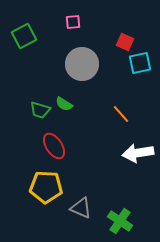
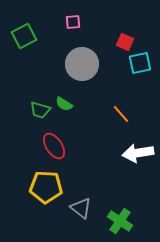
gray triangle: rotated 15 degrees clockwise
